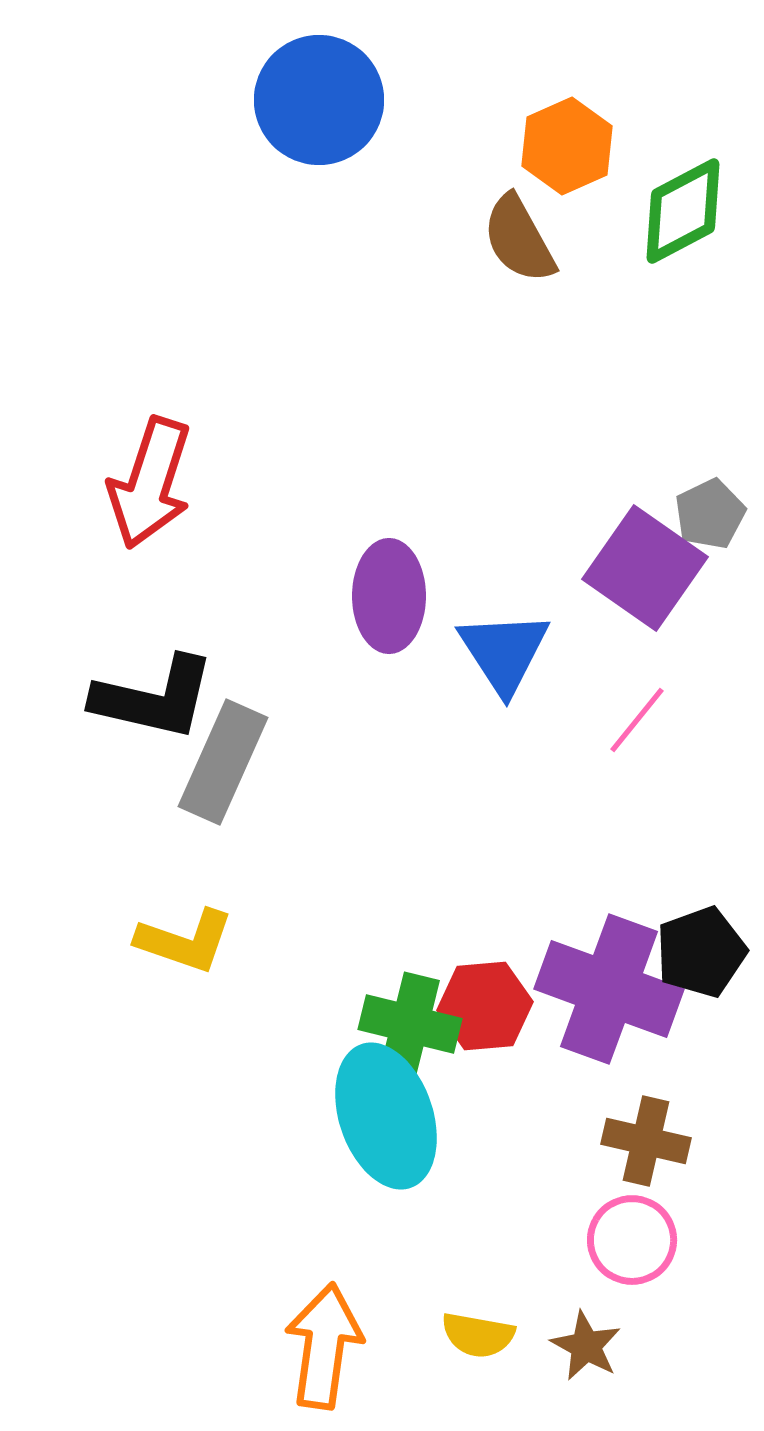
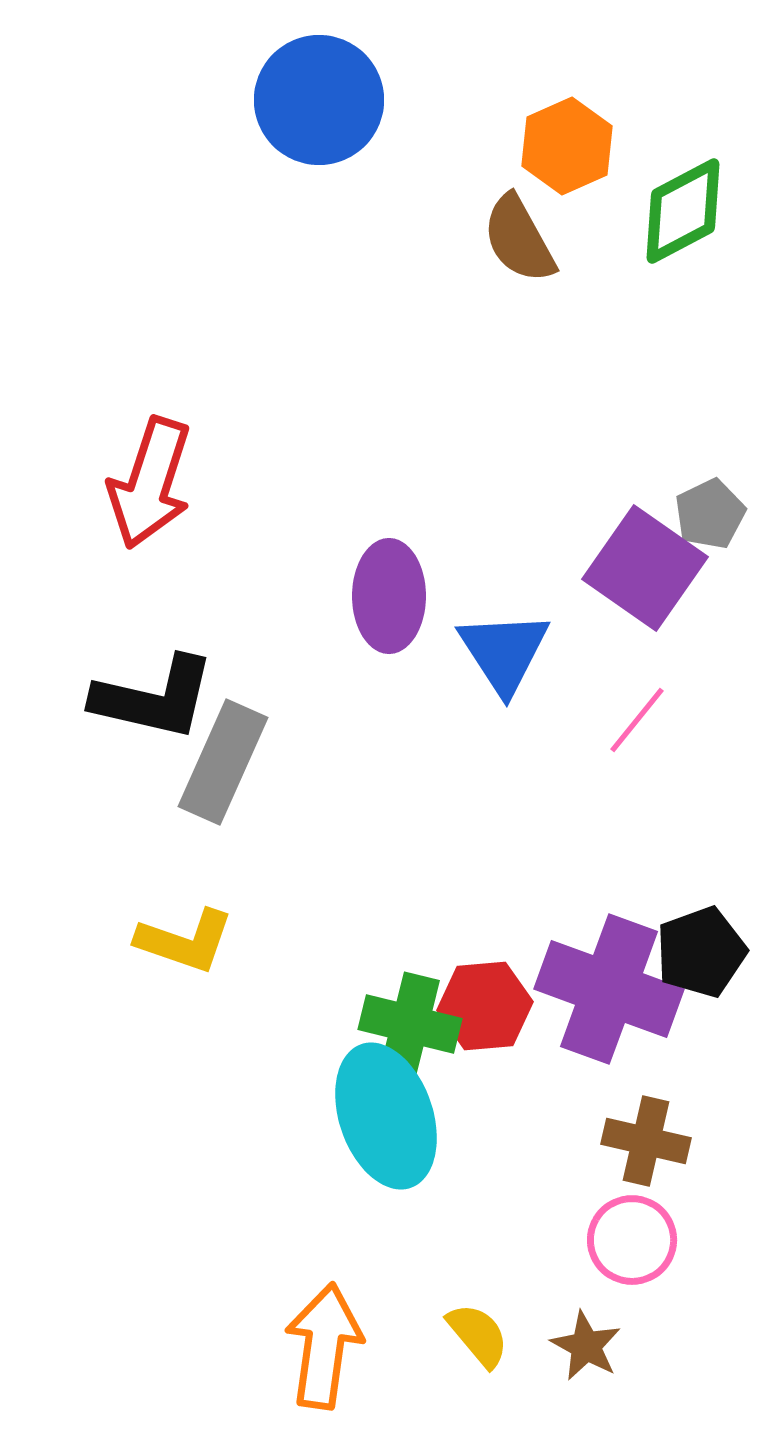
yellow semicircle: rotated 140 degrees counterclockwise
